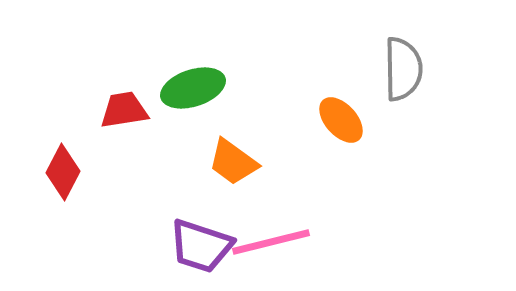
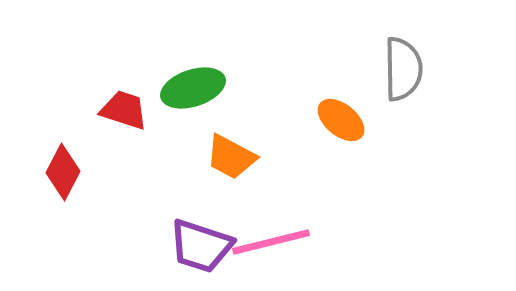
red trapezoid: rotated 27 degrees clockwise
orange ellipse: rotated 9 degrees counterclockwise
orange trapezoid: moved 2 px left, 5 px up; rotated 8 degrees counterclockwise
